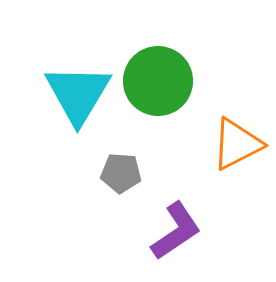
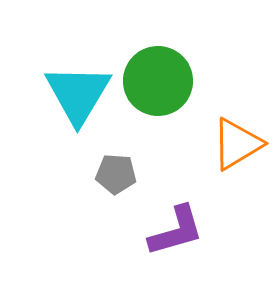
orange triangle: rotated 4 degrees counterclockwise
gray pentagon: moved 5 px left, 1 px down
purple L-shape: rotated 18 degrees clockwise
